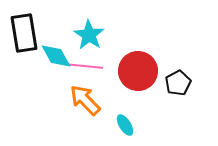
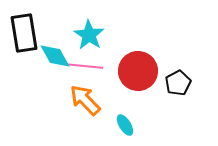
cyan diamond: moved 1 px left
